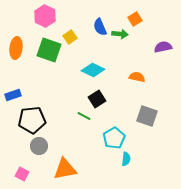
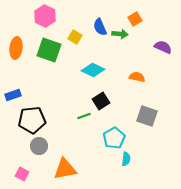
yellow square: moved 5 px right; rotated 24 degrees counterclockwise
purple semicircle: rotated 36 degrees clockwise
black square: moved 4 px right, 2 px down
green line: rotated 48 degrees counterclockwise
